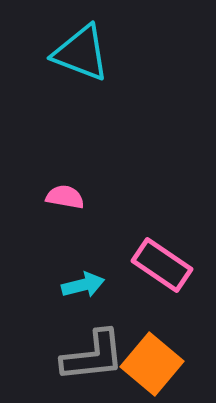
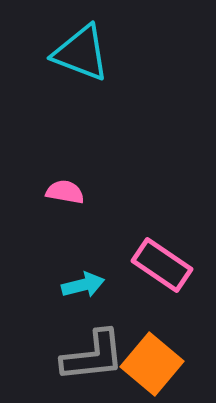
pink semicircle: moved 5 px up
